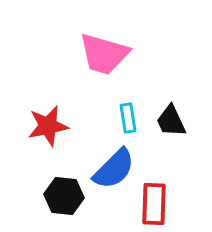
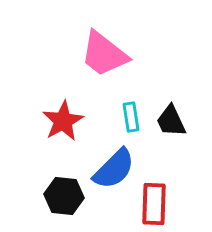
pink trapezoid: rotated 22 degrees clockwise
cyan rectangle: moved 3 px right, 1 px up
red star: moved 15 px right, 5 px up; rotated 18 degrees counterclockwise
